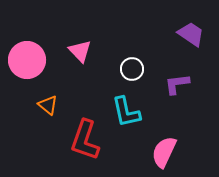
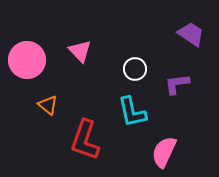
white circle: moved 3 px right
cyan L-shape: moved 6 px right
